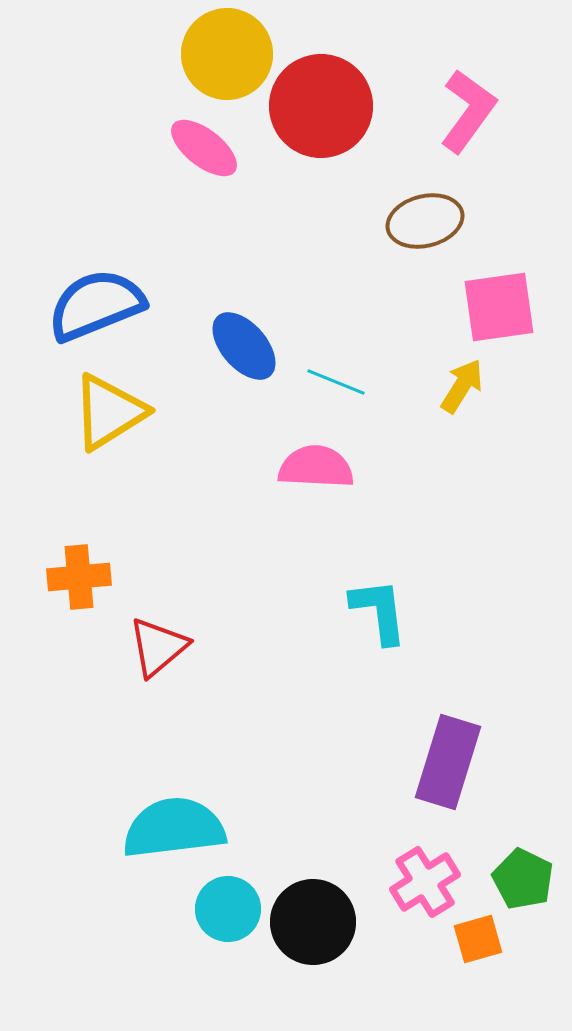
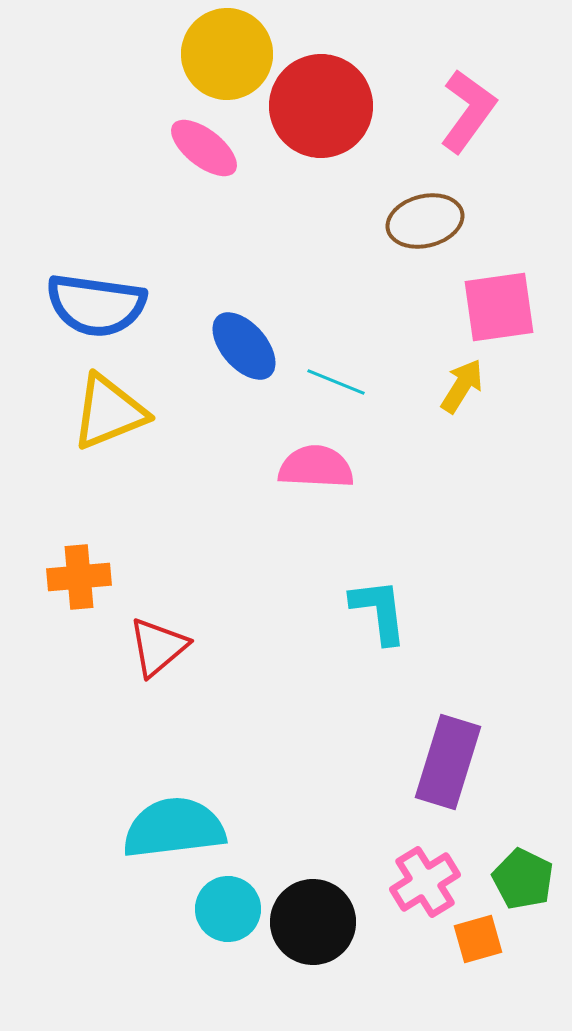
blue semicircle: rotated 150 degrees counterclockwise
yellow triangle: rotated 10 degrees clockwise
